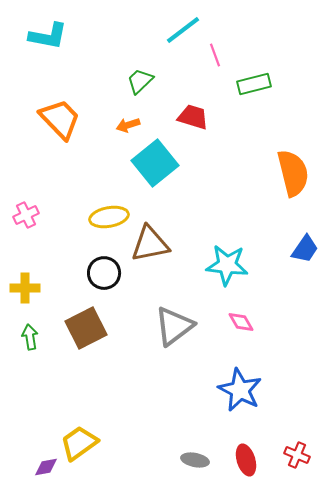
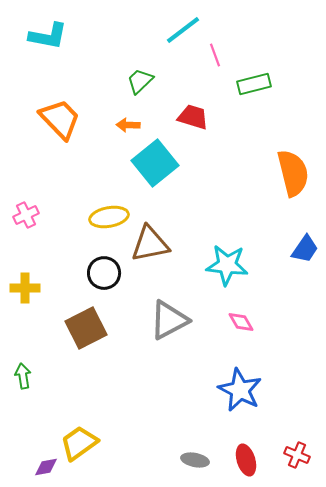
orange arrow: rotated 20 degrees clockwise
gray triangle: moved 5 px left, 6 px up; rotated 9 degrees clockwise
green arrow: moved 7 px left, 39 px down
